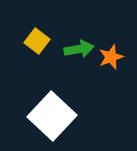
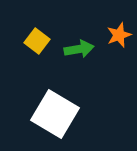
orange star: moved 8 px right, 22 px up
white square: moved 3 px right, 2 px up; rotated 12 degrees counterclockwise
